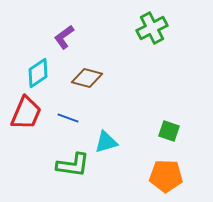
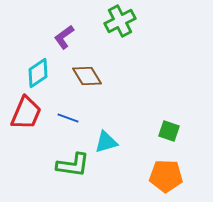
green cross: moved 32 px left, 7 px up
brown diamond: moved 2 px up; rotated 44 degrees clockwise
